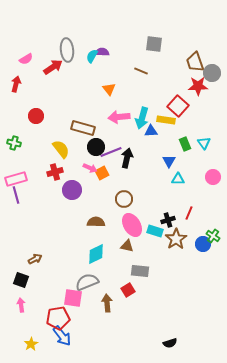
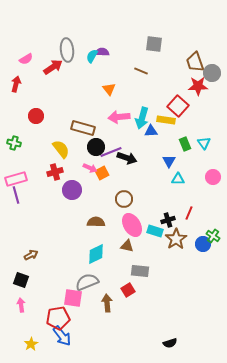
black arrow at (127, 158): rotated 96 degrees clockwise
brown arrow at (35, 259): moved 4 px left, 4 px up
